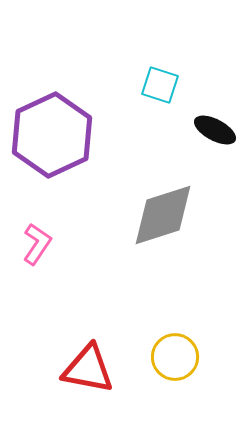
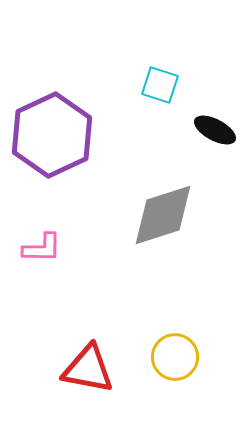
pink L-shape: moved 5 px right, 4 px down; rotated 57 degrees clockwise
